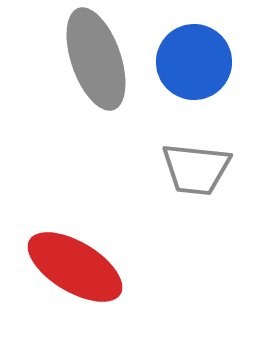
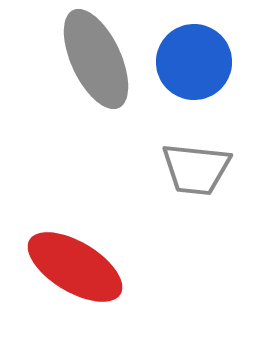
gray ellipse: rotated 6 degrees counterclockwise
